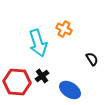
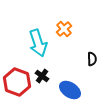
orange cross: rotated 21 degrees clockwise
black semicircle: rotated 32 degrees clockwise
black cross: rotated 16 degrees counterclockwise
red hexagon: rotated 16 degrees clockwise
